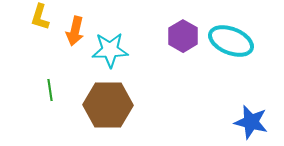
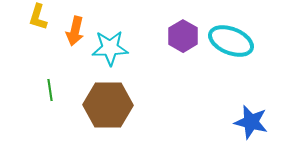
yellow L-shape: moved 2 px left
cyan star: moved 2 px up
